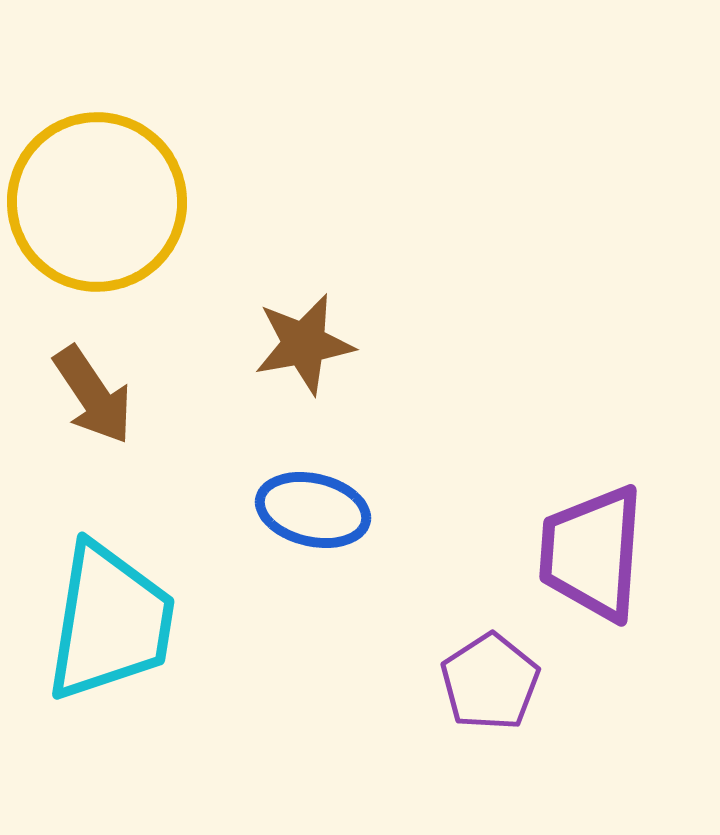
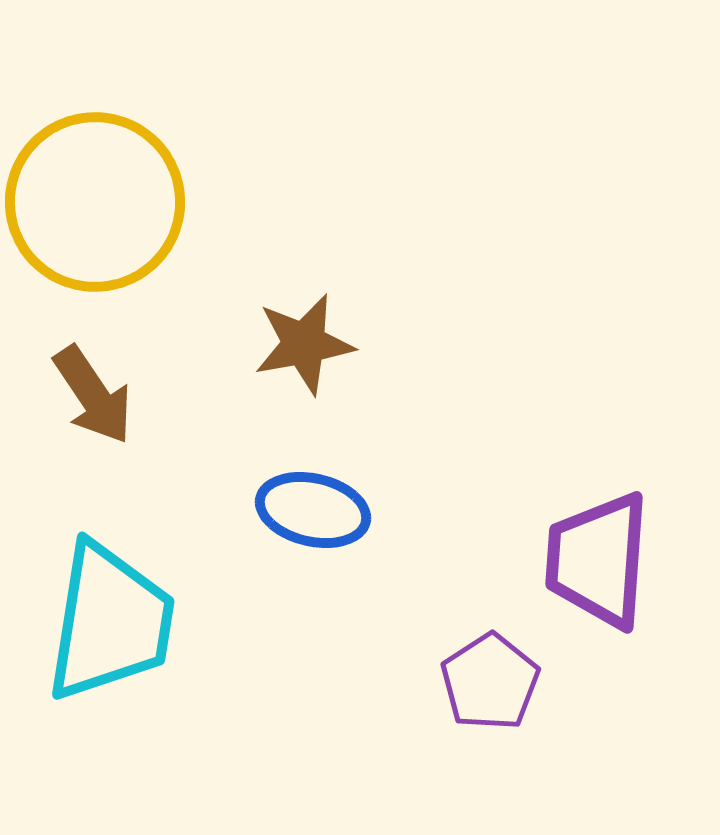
yellow circle: moved 2 px left
purple trapezoid: moved 6 px right, 7 px down
